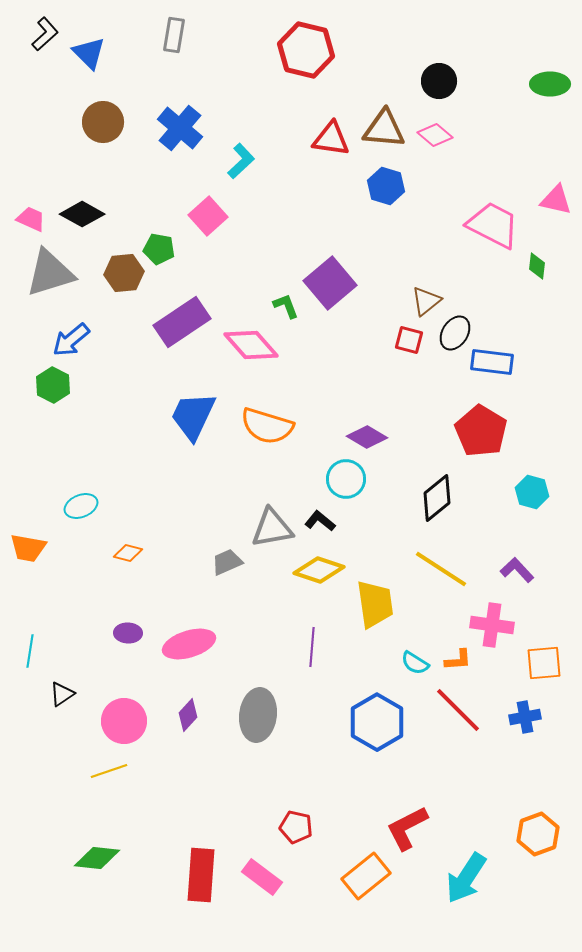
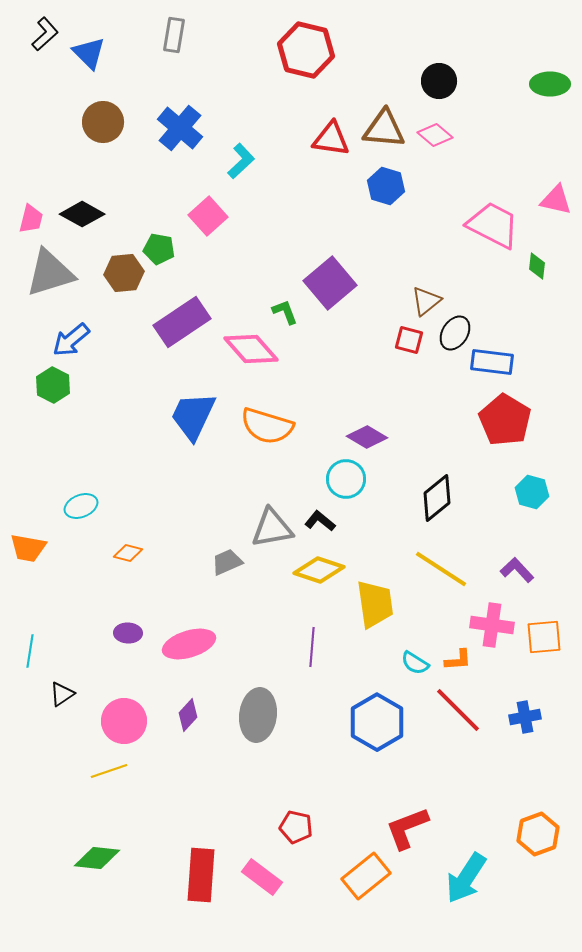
pink trapezoid at (31, 219): rotated 80 degrees clockwise
green L-shape at (286, 306): moved 1 px left, 6 px down
pink diamond at (251, 345): moved 4 px down
red pentagon at (481, 431): moved 24 px right, 11 px up
orange square at (544, 663): moved 26 px up
red L-shape at (407, 828): rotated 6 degrees clockwise
